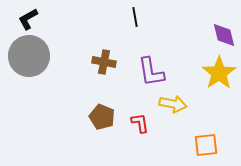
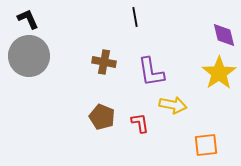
black L-shape: rotated 95 degrees clockwise
yellow arrow: moved 1 px down
